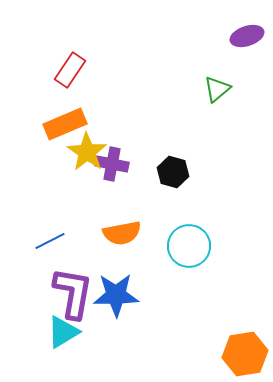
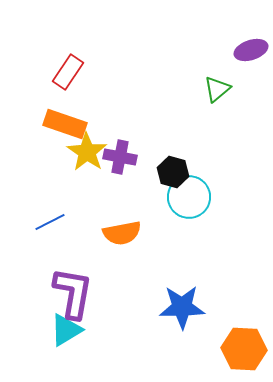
purple ellipse: moved 4 px right, 14 px down
red rectangle: moved 2 px left, 2 px down
orange rectangle: rotated 42 degrees clockwise
purple cross: moved 8 px right, 7 px up
blue line: moved 19 px up
cyan circle: moved 49 px up
blue star: moved 66 px right, 12 px down
cyan triangle: moved 3 px right, 2 px up
orange hexagon: moved 1 px left, 5 px up; rotated 12 degrees clockwise
